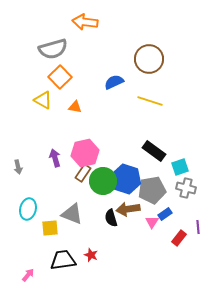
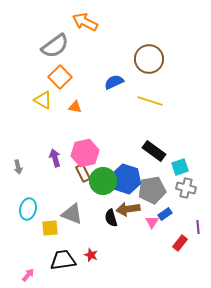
orange arrow: rotated 20 degrees clockwise
gray semicircle: moved 2 px right, 3 px up; rotated 20 degrees counterclockwise
brown rectangle: rotated 60 degrees counterclockwise
red rectangle: moved 1 px right, 5 px down
